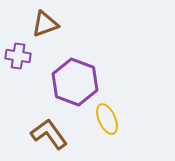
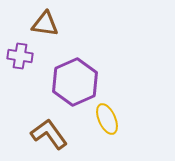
brown triangle: rotated 28 degrees clockwise
purple cross: moved 2 px right
purple hexagon: rotated 15 degrees clockwise
